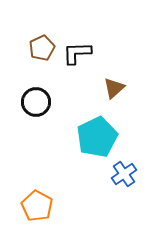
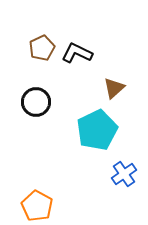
black L-shape: rotated 28 degrees clockwise
cyan pentagon: moved 7 px up
